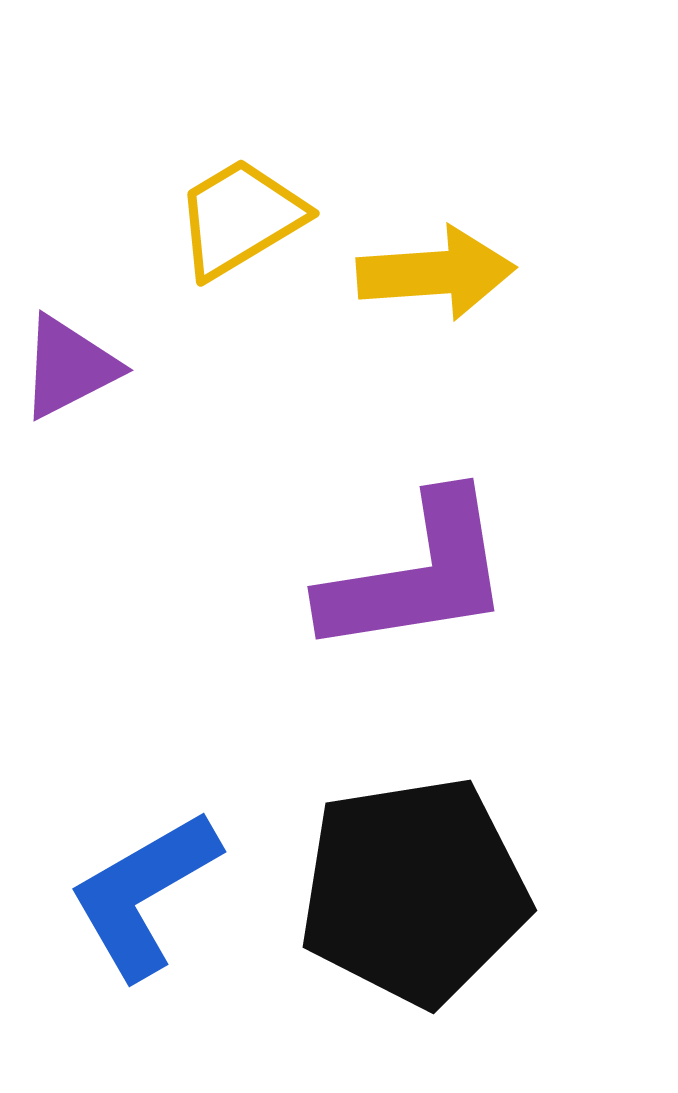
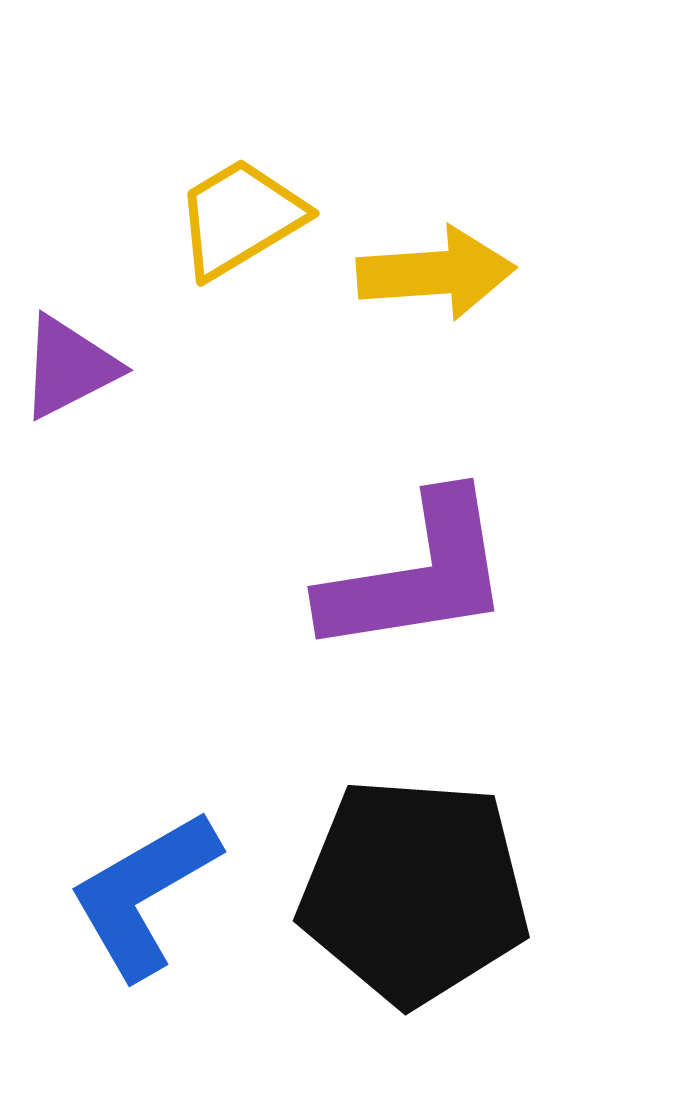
black pentagon: rotated 13 degrees clockwise
